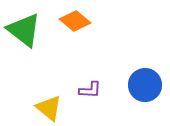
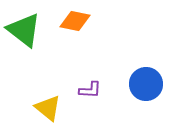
orange diamond: rotated 28 degrees counterclockwise
blue circle: moved 1 px right, 1 px up
yellow triangle: moved 1 px left
